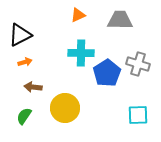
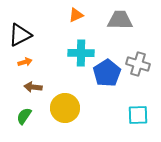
orange triangle: moved 2 px left
